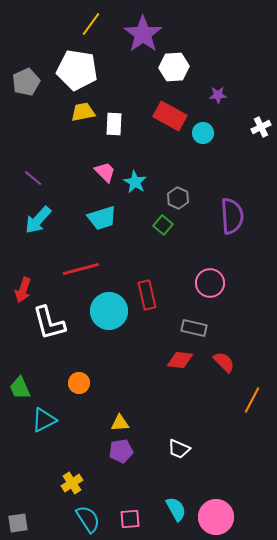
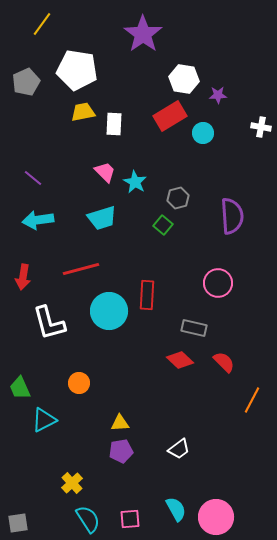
yellow line at (91, 24): moved 49 px left
white hexagon at (174, 67): moved 10 px right, 12 px down; rotated 12 degrees clockwise
red rectangle at (170, 116): rotated 60 degrees counterclockwise
white cross at (261, 127): rotated 36 degrees clockwise
gray hexagon at (178, 198): rotated 20 degrees clockwise
cyan arrow at (38, 220): rotated 40 degrees clockwise
pink circle at (210, 283): moved 8 px right
red arrow at (23, 290): moved 13 px up; rotated 10 degrees counterclockwise
red rectangle at (147, 295): rotated 16 degrees clockwise
red diamond at (180, 360): rotated 36 degrees clockwise
white trapezoid at (179, 449): rotated 60 degrees counterclockwise
yellow cross at (72, 483): rotated 10 degrees counterclockwise
